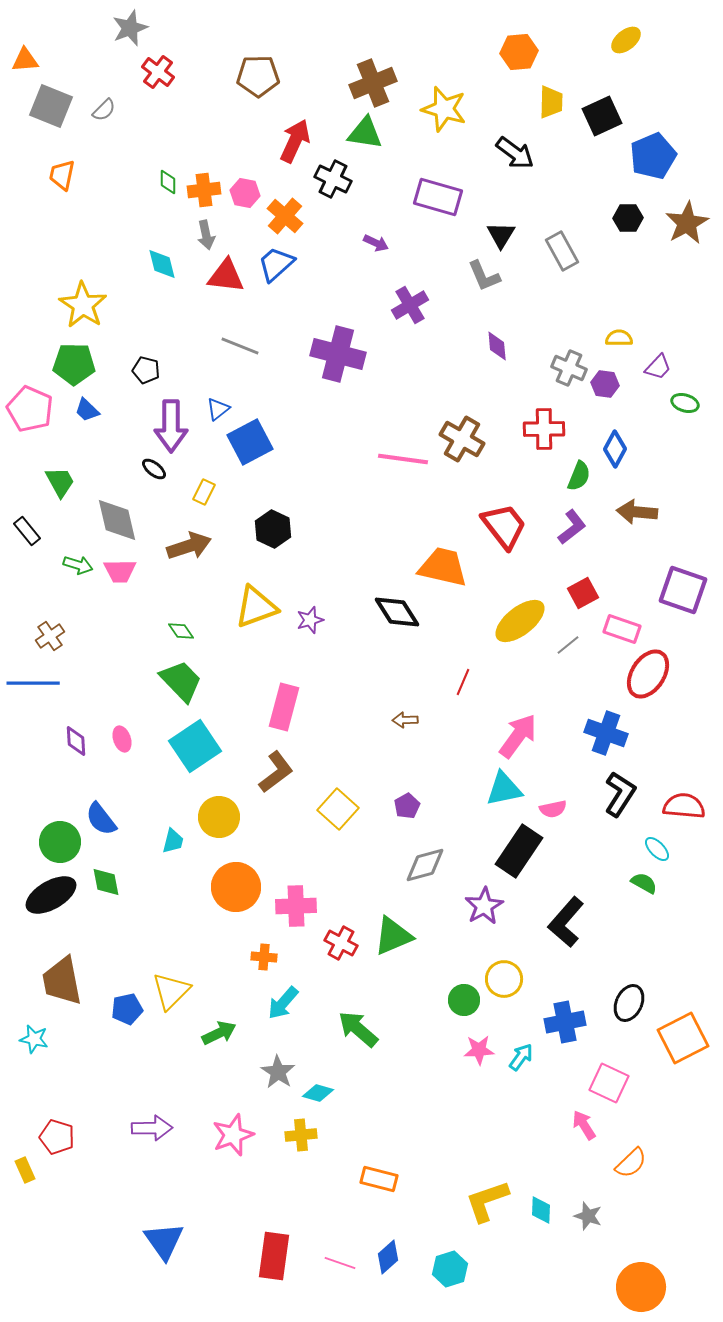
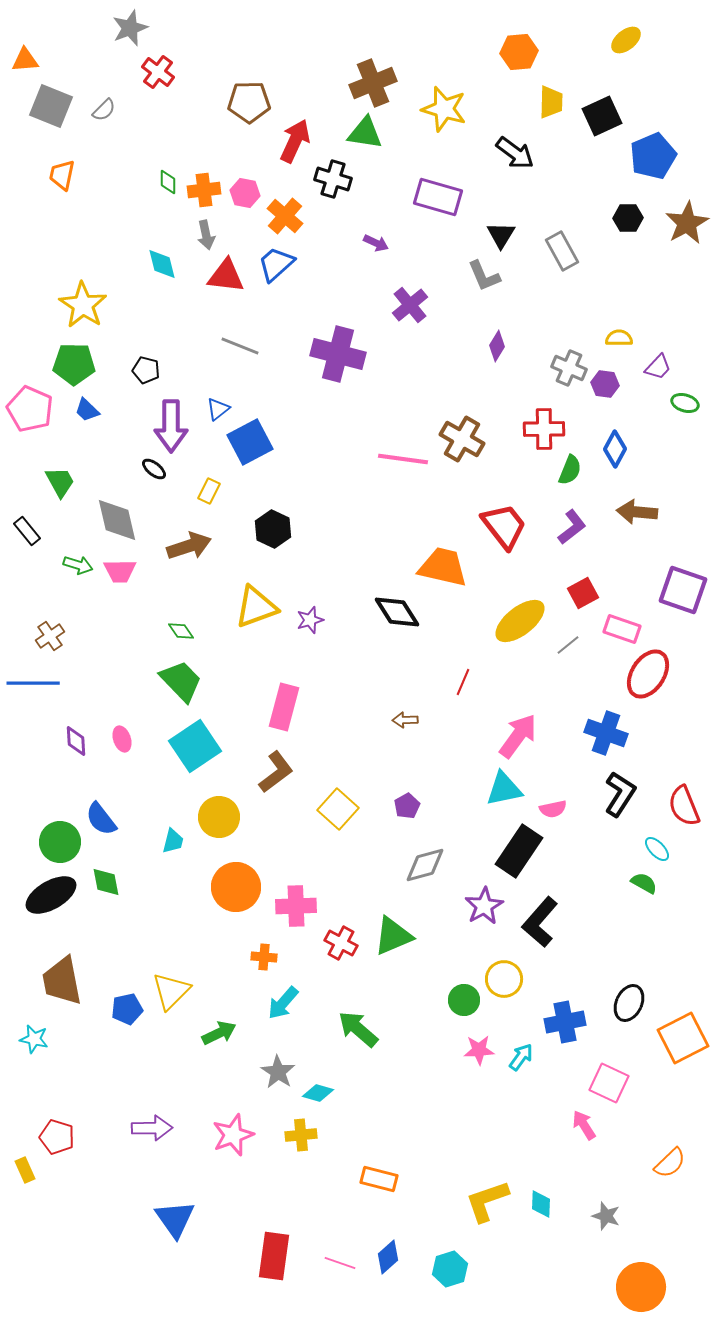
brown pentagon at (258, 76): moved 9 px left, 26 px down
black cross at (333, 179): rotated 9 degrees counterclockwise
purple cross at (410, 305): rotated 9 degrees counterclockwise
purple diamond at (497, 346): rotated 36 degrees clockwise
green semicircle at (579, 476): moved 9 px left, 6 px up
yellow rectangle at (204, 492): moved 5 px right, 1 px up
red semicircle at (684, 806): rotated 117 degrees counterclockwise
black L-shape at (566, 922): moved 26 px left
orange semicircle at (631, 1163): moved 39 px right
cyan diamond at (541, 1210): moved 6 px up
gray star at (588, 1216): moved 18 px right
blue triangle at (164, 1241): moved 11 px right, 22 px up
